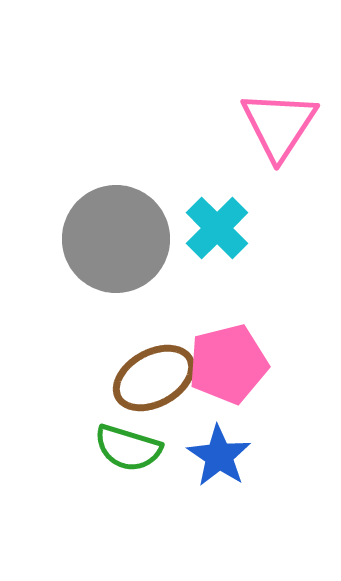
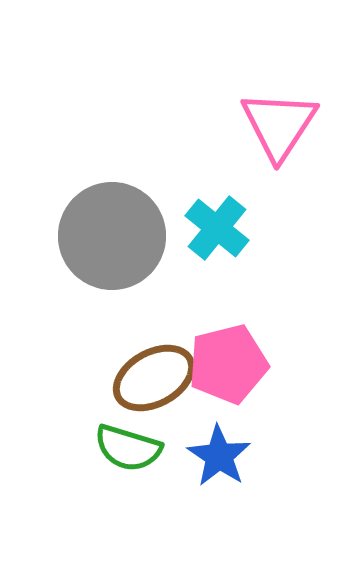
cyan cross: rotated 6 degrees counterclockwise
gray circle: moved 4 px left, 3 px up
